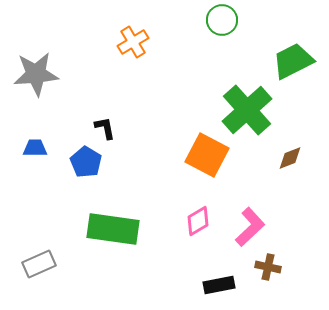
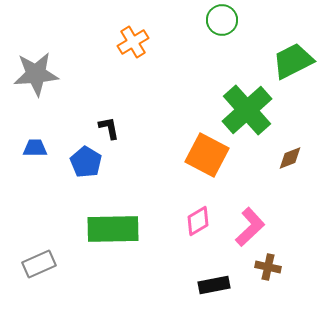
black L-shape: moved 4 px right
green rectangle: rotated 9 degrees counterclockwise
black rectangle: moved 5 px left
